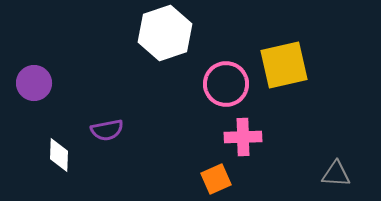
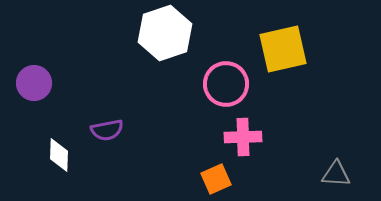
yellow square: moved 1 px left, 16 px up
